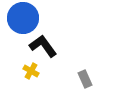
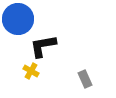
blue circle: moved 5 px left, 1 px down
black L-shape: rotated 64 degrees counterclockwise
